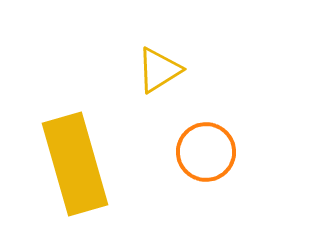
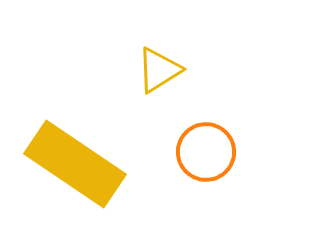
yellow rectangle: rotated 40 degrees counterclockwise
